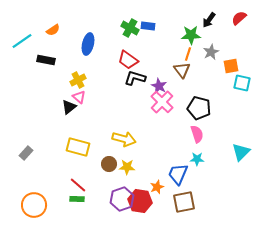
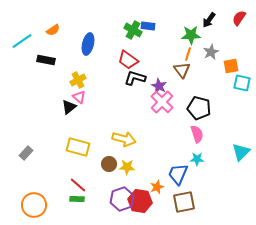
red semicircle: rotated 14 degrees counterclockwise
green cross: moved 3 px right, 2 px down
